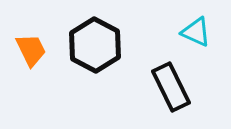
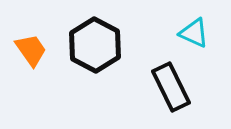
cyan triangle: moved 2 px left, 1 px down
orange trapezoid: rotated 9 degrees counterclockwise
